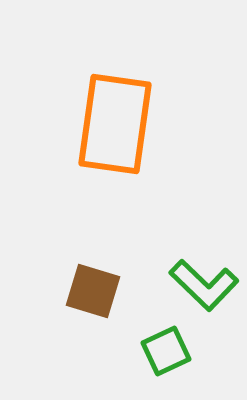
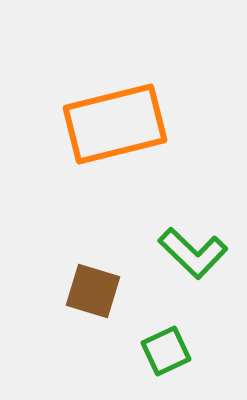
orange rectangle: rotated 68 degrees clockwise
green L-shape: moved 11 px left, 32 px up
